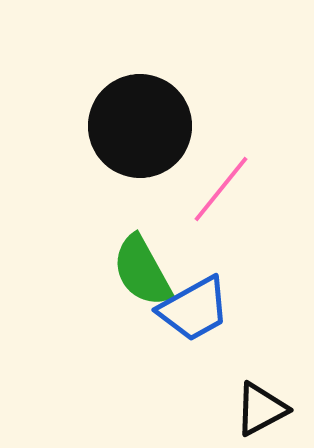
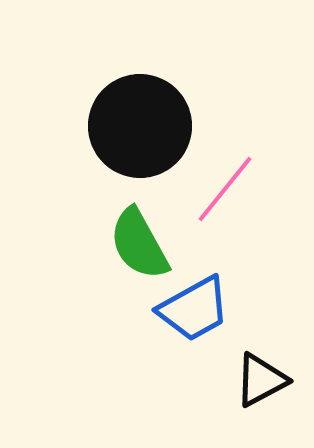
pink line: moved 4 px right
green semicircle: moved 3 px left, 27 px up
black triangle: moved 29 px up
